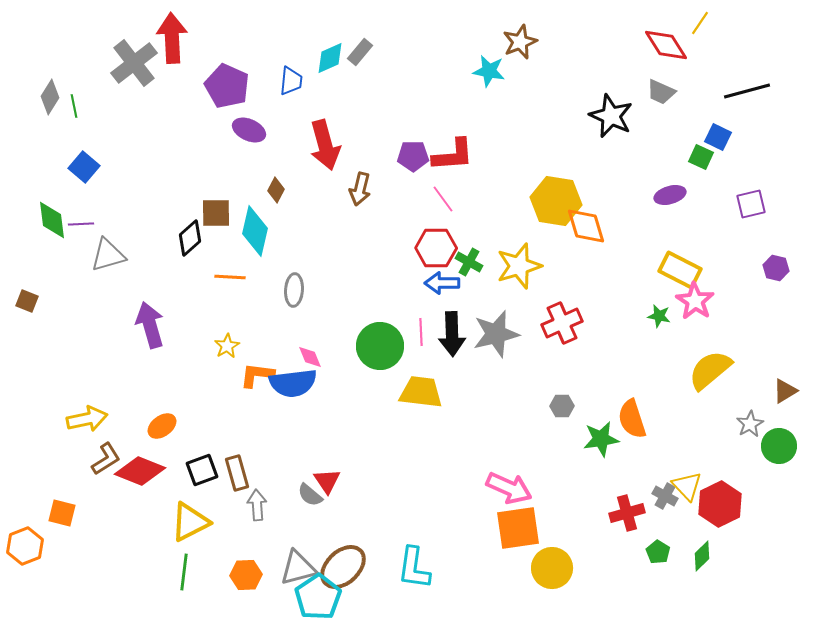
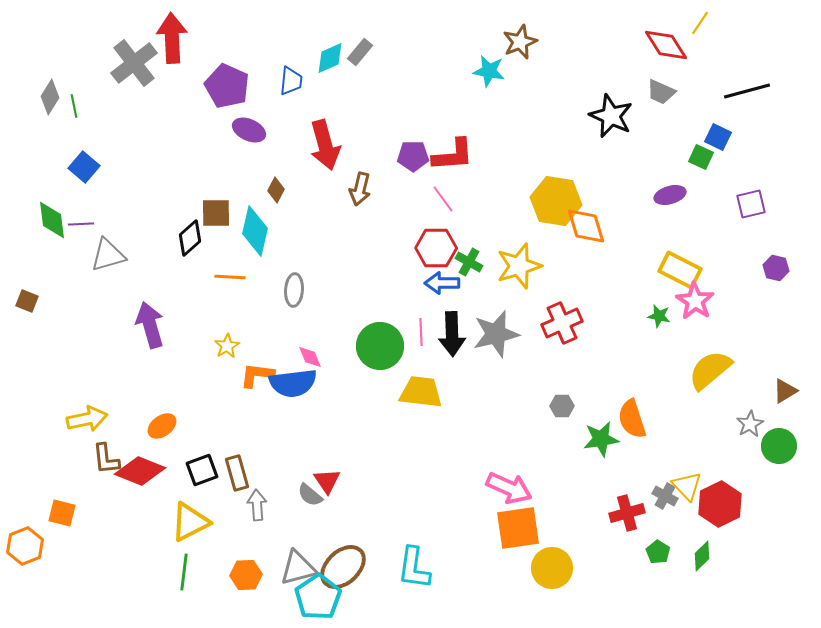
brown L-shape at (106, 459): rotated 116 degrees clockwise
